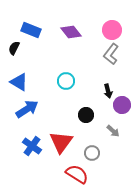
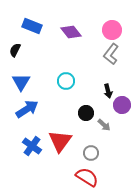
blue rectangle: moved 1 px right, 4 px up
black semicircle: moved 1 px right, 2 px down
blue triangle: moved 2 px right; rotated 30 degrees clockwise
black circle: moved 2 px up
gray arrow: moved 9 px left, 6 px up
red triangle: moved 1 px left, 1 px up
gray circle: moved 1 px left
red semicircle: moved 10 px right, 3 px down
